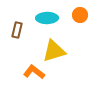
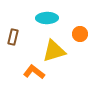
orange circle: moved 19 px down
brown rectangle: moved 4 px left, 7 px down
